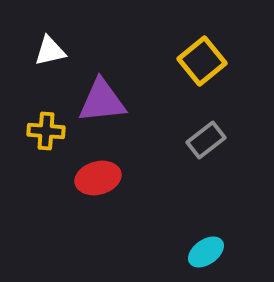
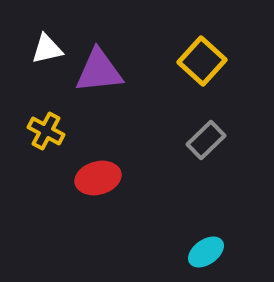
white triangle: moved 3 px left, 2 px up
yellow square: rotated 9 degrees counterclockwise
purple triangle: moved 3 px left, 30 px up
yellow cross: rotated 24 degrees clockwise
gray rectangle: rotated 6 degrees counterclockwise
